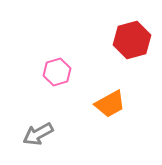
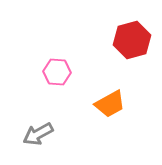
pink hexagon: rotated 20 degrees clockwise
